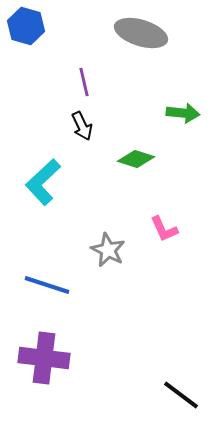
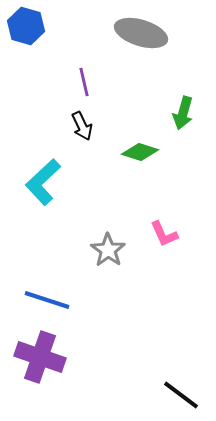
green arrow: rotated 100 degrees clockwise
green diamond: moved 4 px right, 7 px up
pink L-shape: moved 5 px down
gray star: rotated 8 degrees clockwise
blue line: moved 15 px down
purple cross: moved 4 px left, 1 px up; rotated 12 degrees clockwise
